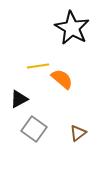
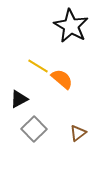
black star: moved 1 px left, 2 px up
yellow line: rotated 40 degrees clockwise
gray square: rotated 10 degrees clockwise
